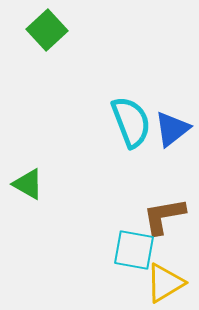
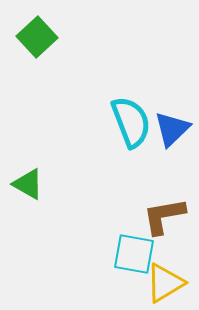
green square: moved 10 px left, 7 px down
blue triangle: rotated 6 degrees counterclockwise
cyan square: moved 4 px down
